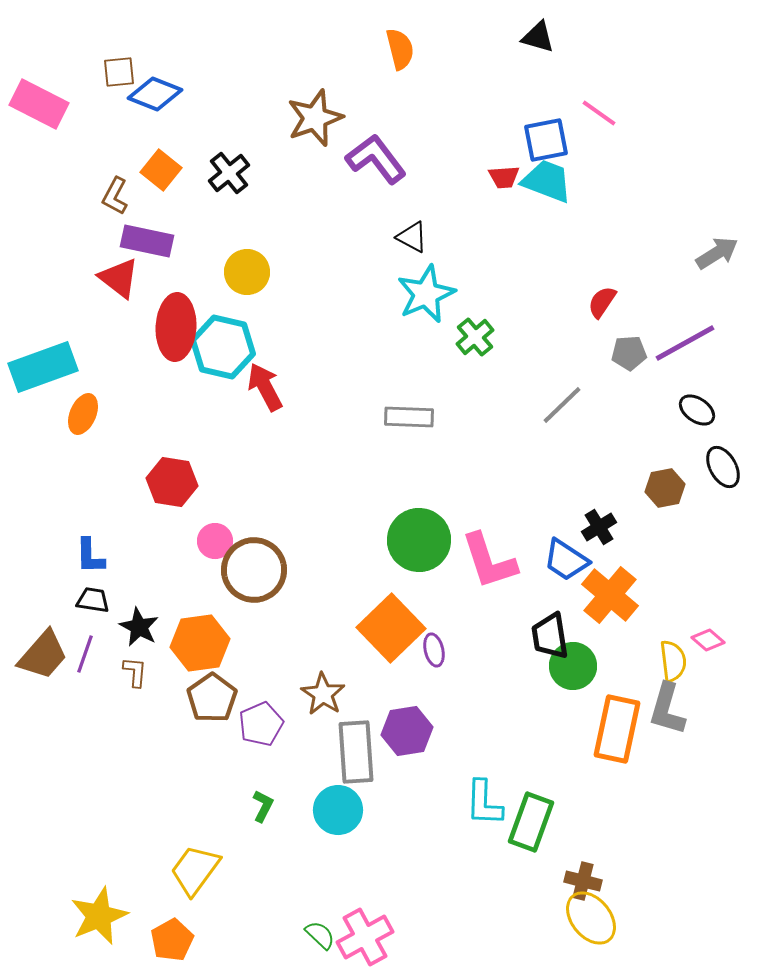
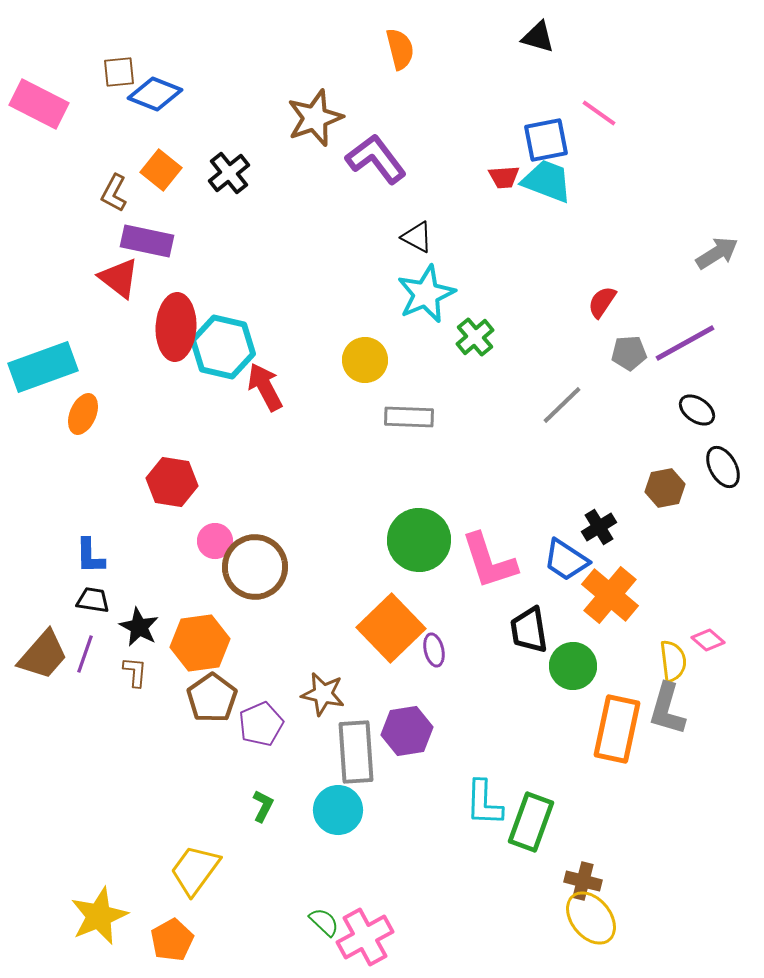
brown L-shape at (115, 196): moved 1 px left, 3 px up
black triangle at (412, 237): moved 5 px right
yellow circle at (247, 272): moved 118 px right, 88 px down
brown circle at (254, 570): moved 1 px right, 3 px up
black trapezoid at (550, 636): moved 21 px left, 6 px up
brown star at (323, 694): rotated 21 degrees counterclockwise
green semicircle at (320, 935): moved 4 px right, 13 px up
